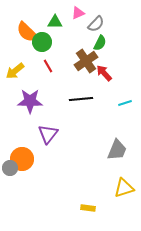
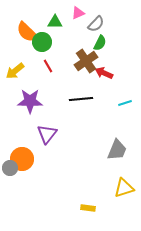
red arrow: rotated 24 degrees counterclockwise
purple triangle: moved 1 px left
